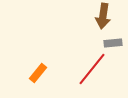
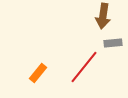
red line: moved 8 px left, 2 px up
